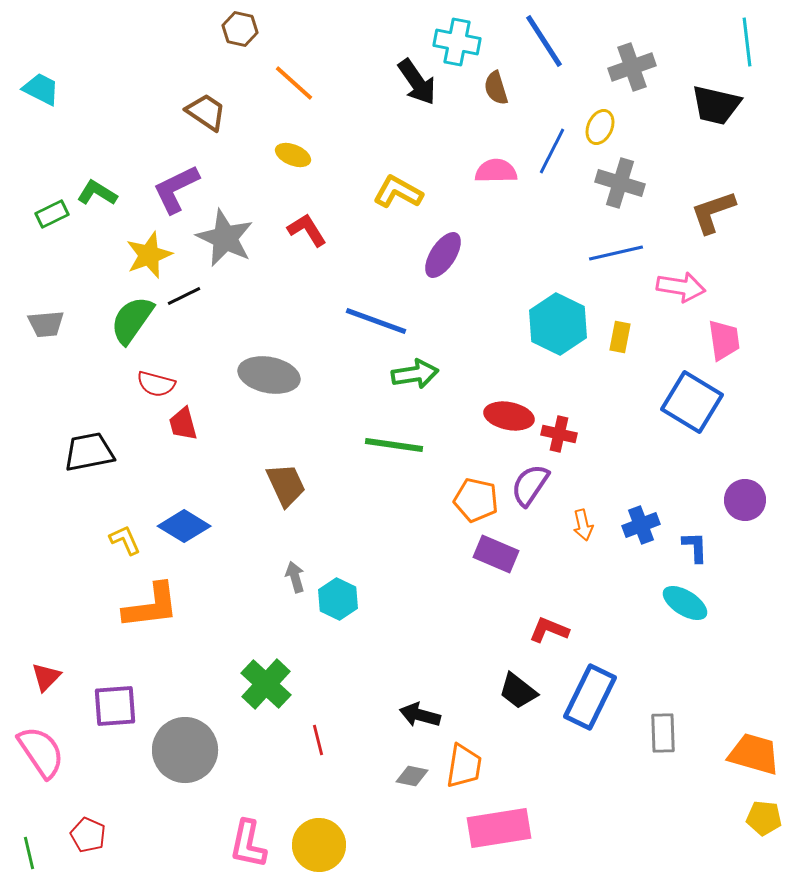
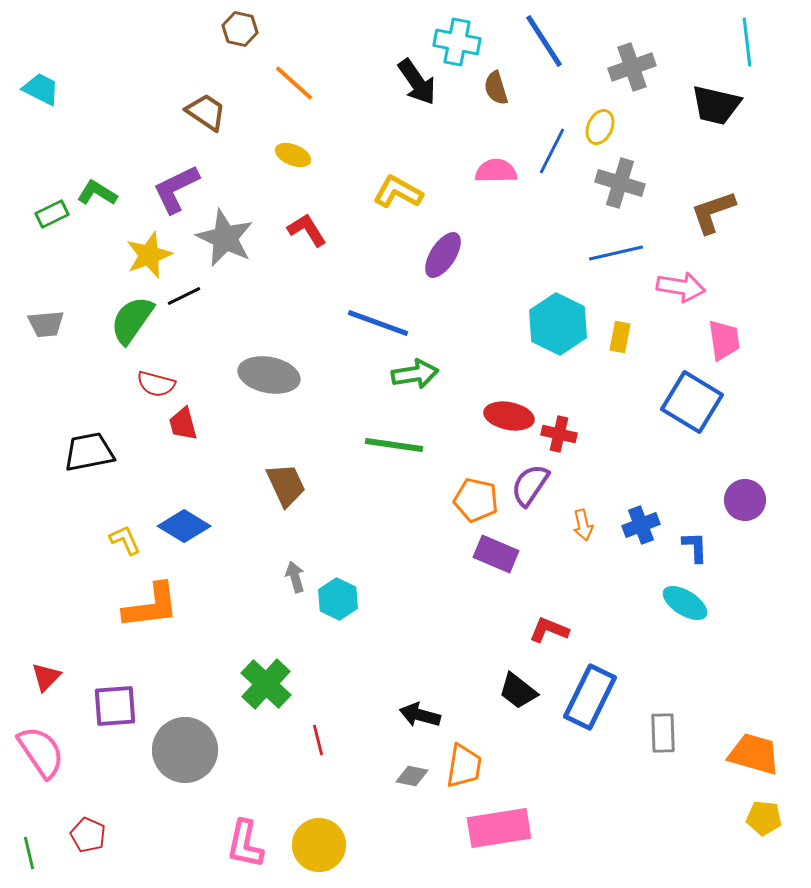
blue line at (376, 321): moved 2 px right, 2 px down
pink L-shape at (248, 844): moved 3 px left
